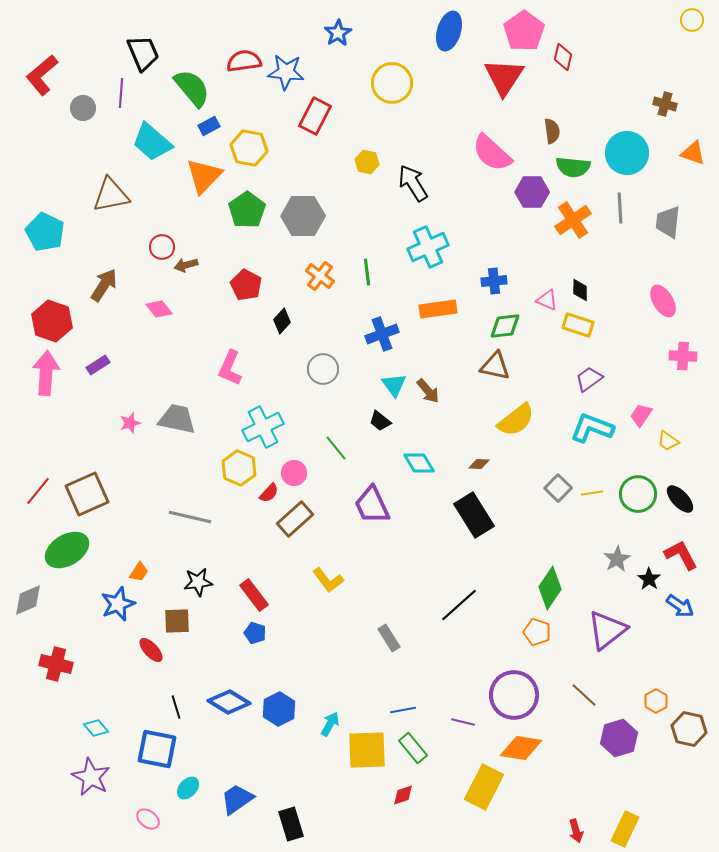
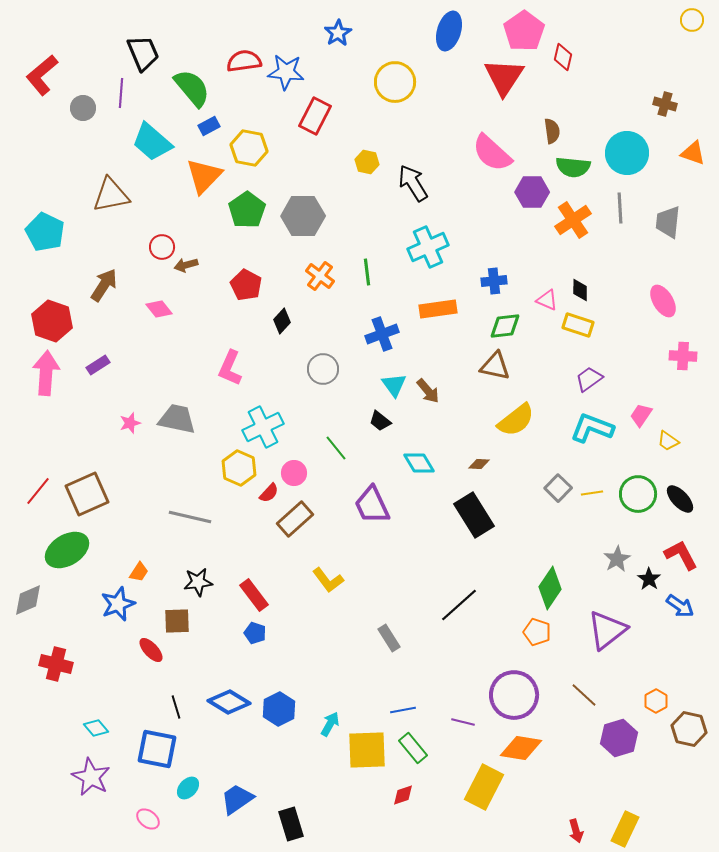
yellow circle at (392, 83): moved 3 px right, 1 px up
